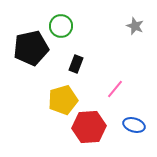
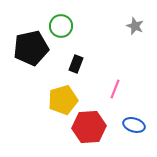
pink line: rotated 18 degrees counterclockwise
